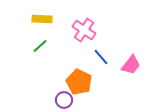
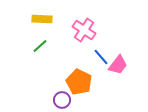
pink trapezoid: moved 13 px left
purple circle: moved 2 px left
